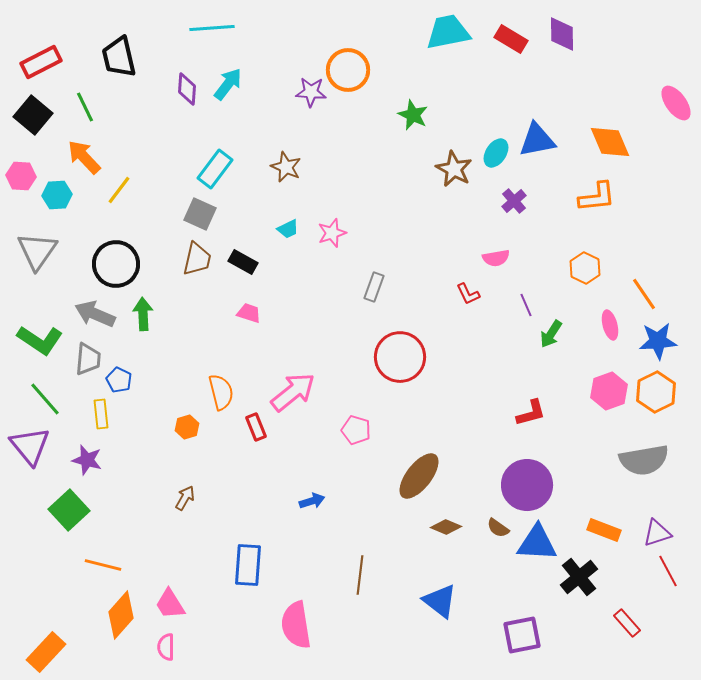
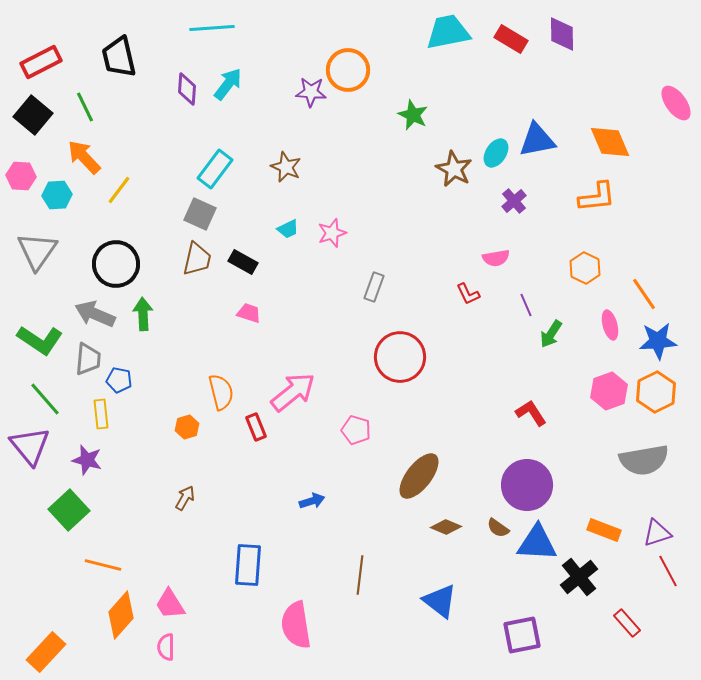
blue pentagon at (119, 380): rotated 15 degrees counterclockwise
red L-shape at (531, 413): rotated 108 degrees counterclockwise
